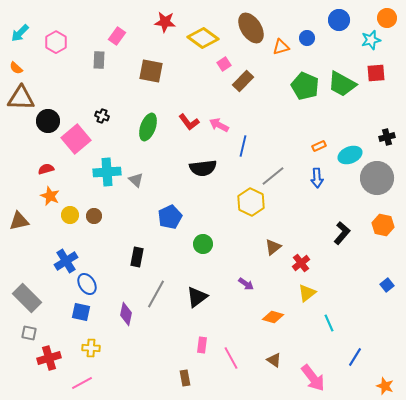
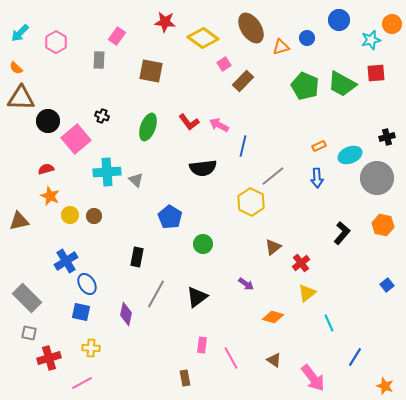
orange circle at (387, 18): moved 5 px right, 6 px down
blue pentagon at (170, 217): rotated 15 degrees counterclockwise
